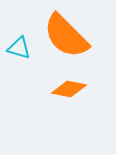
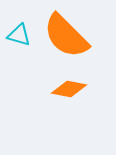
cyan triangle: moved 13 px up
